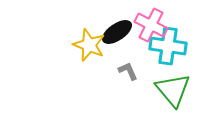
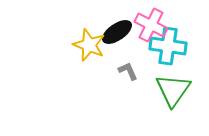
green triangle: rotated 15 degrees clockwise
